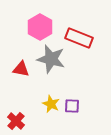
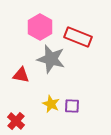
red rectangle: moved 1 px left, 1 px up
red triangle: moved 6 px down
